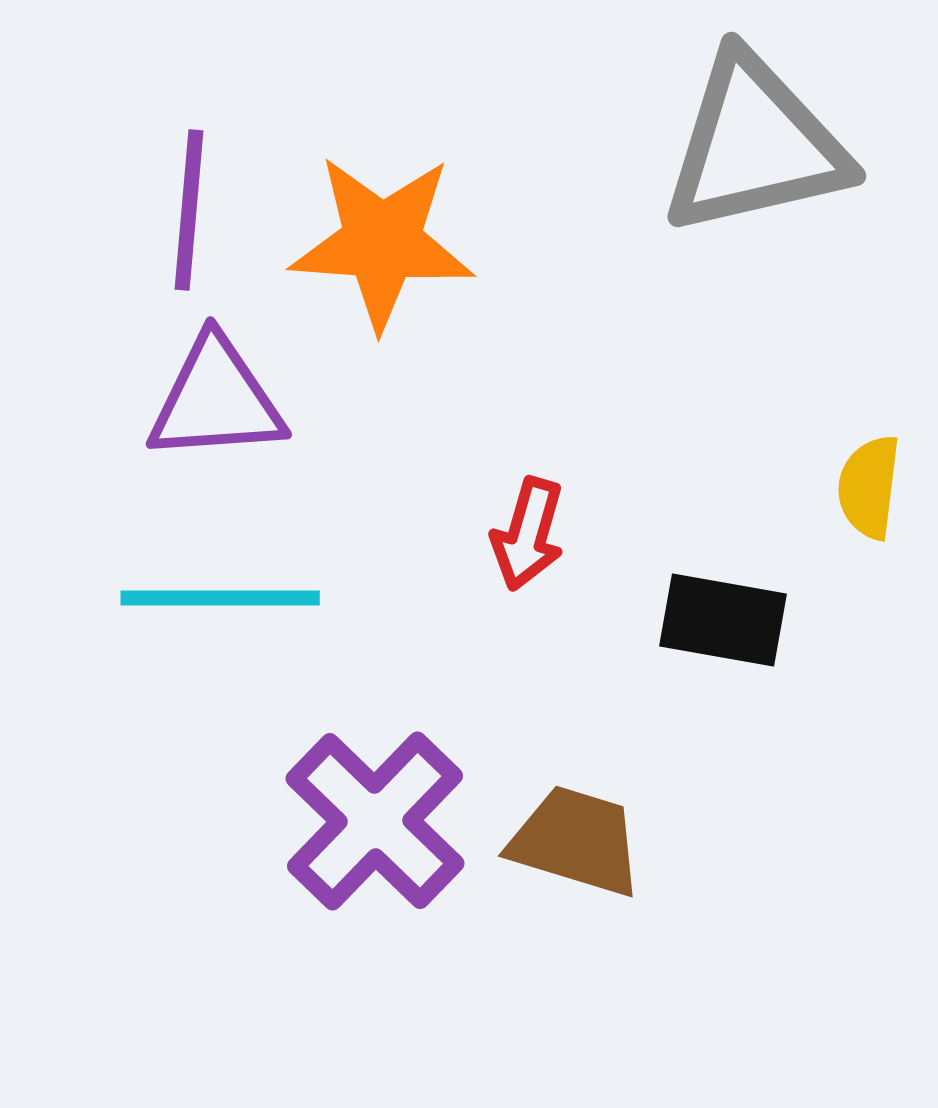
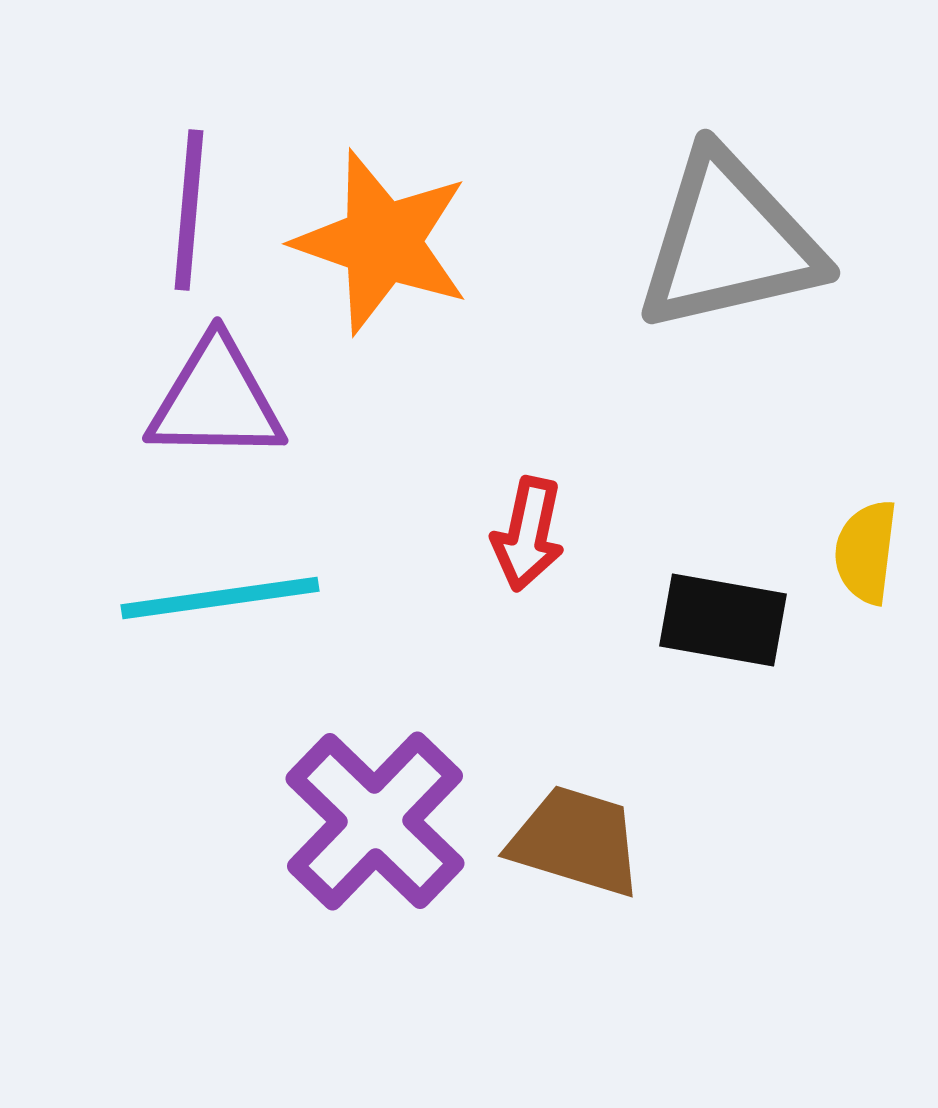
gray triangle: moved 26 px left, 97 px down
orange star: rotated 15 degrees clockwise
purple triangle: rotated 5 degrees clockwise
yellow semicircle: moved 3 px left, 65 px down
red arrow: rotated 4 degrees counterclockwise
cyan line: rotated 8 degrees counterclockwise
